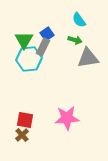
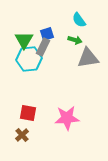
blue square: rotated 16 degrees clockwise
red square: moved 3 px right, 7 px up
